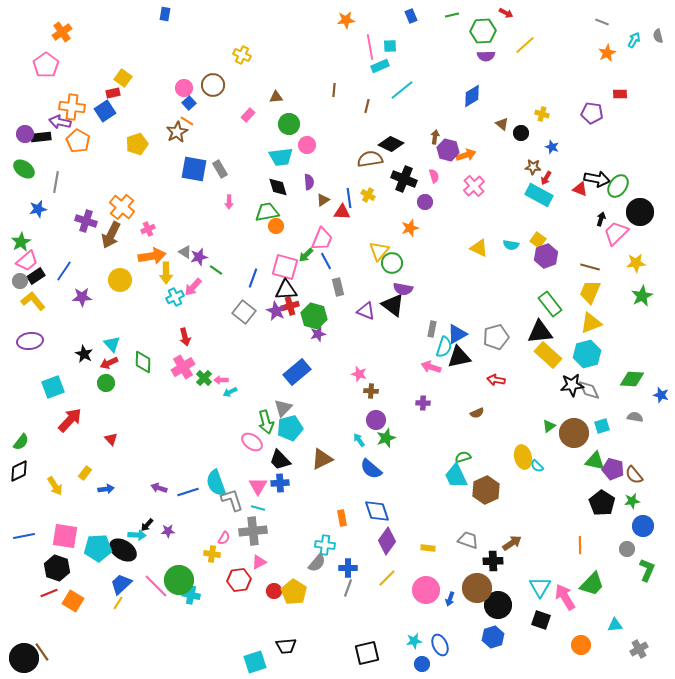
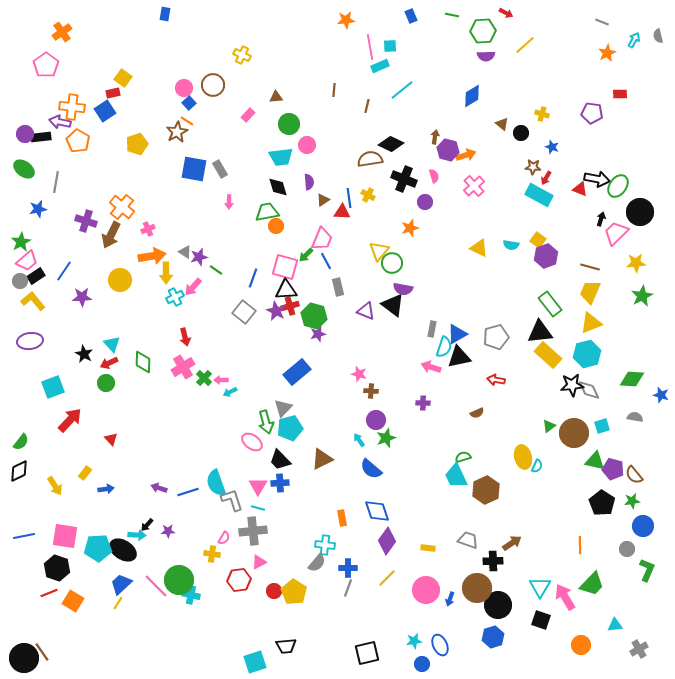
green line at (452, 15): rotated 24 degrees clockwise
cyan semicircle at (537, 466): rotated 112 degrees counterclockwise
